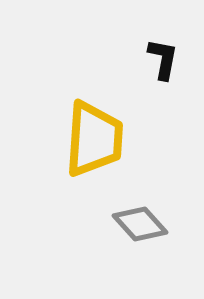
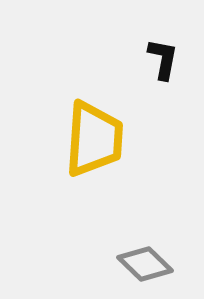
gray diamond: moved 5 px right, 40 px down; rotated 4 degrees counterclockwise
